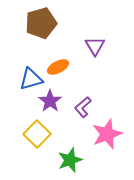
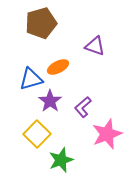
purple triangle: rotated 40 degrees counterclockwise
green star: moved 9 px left
